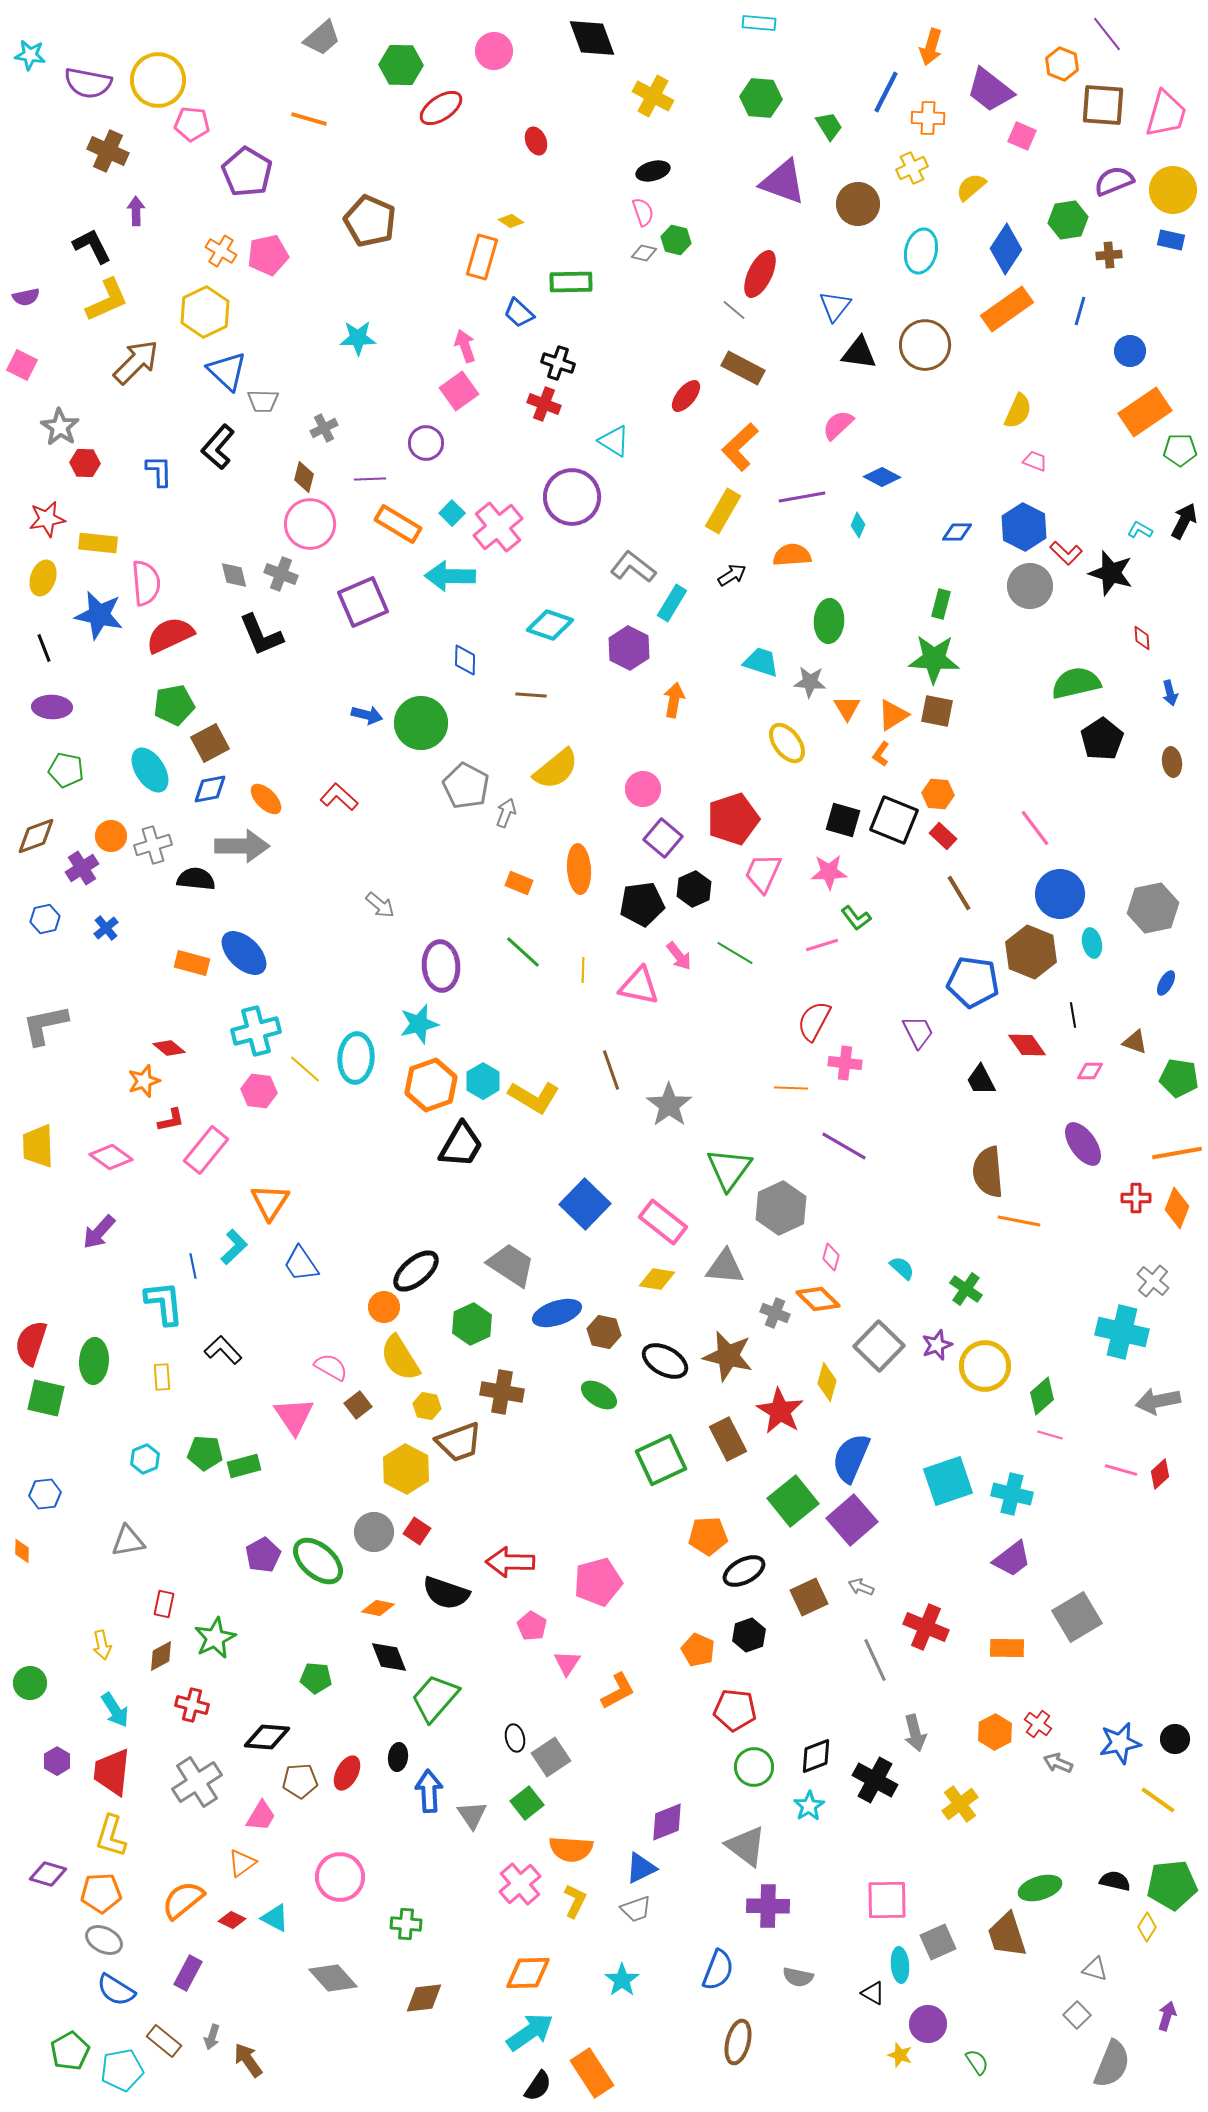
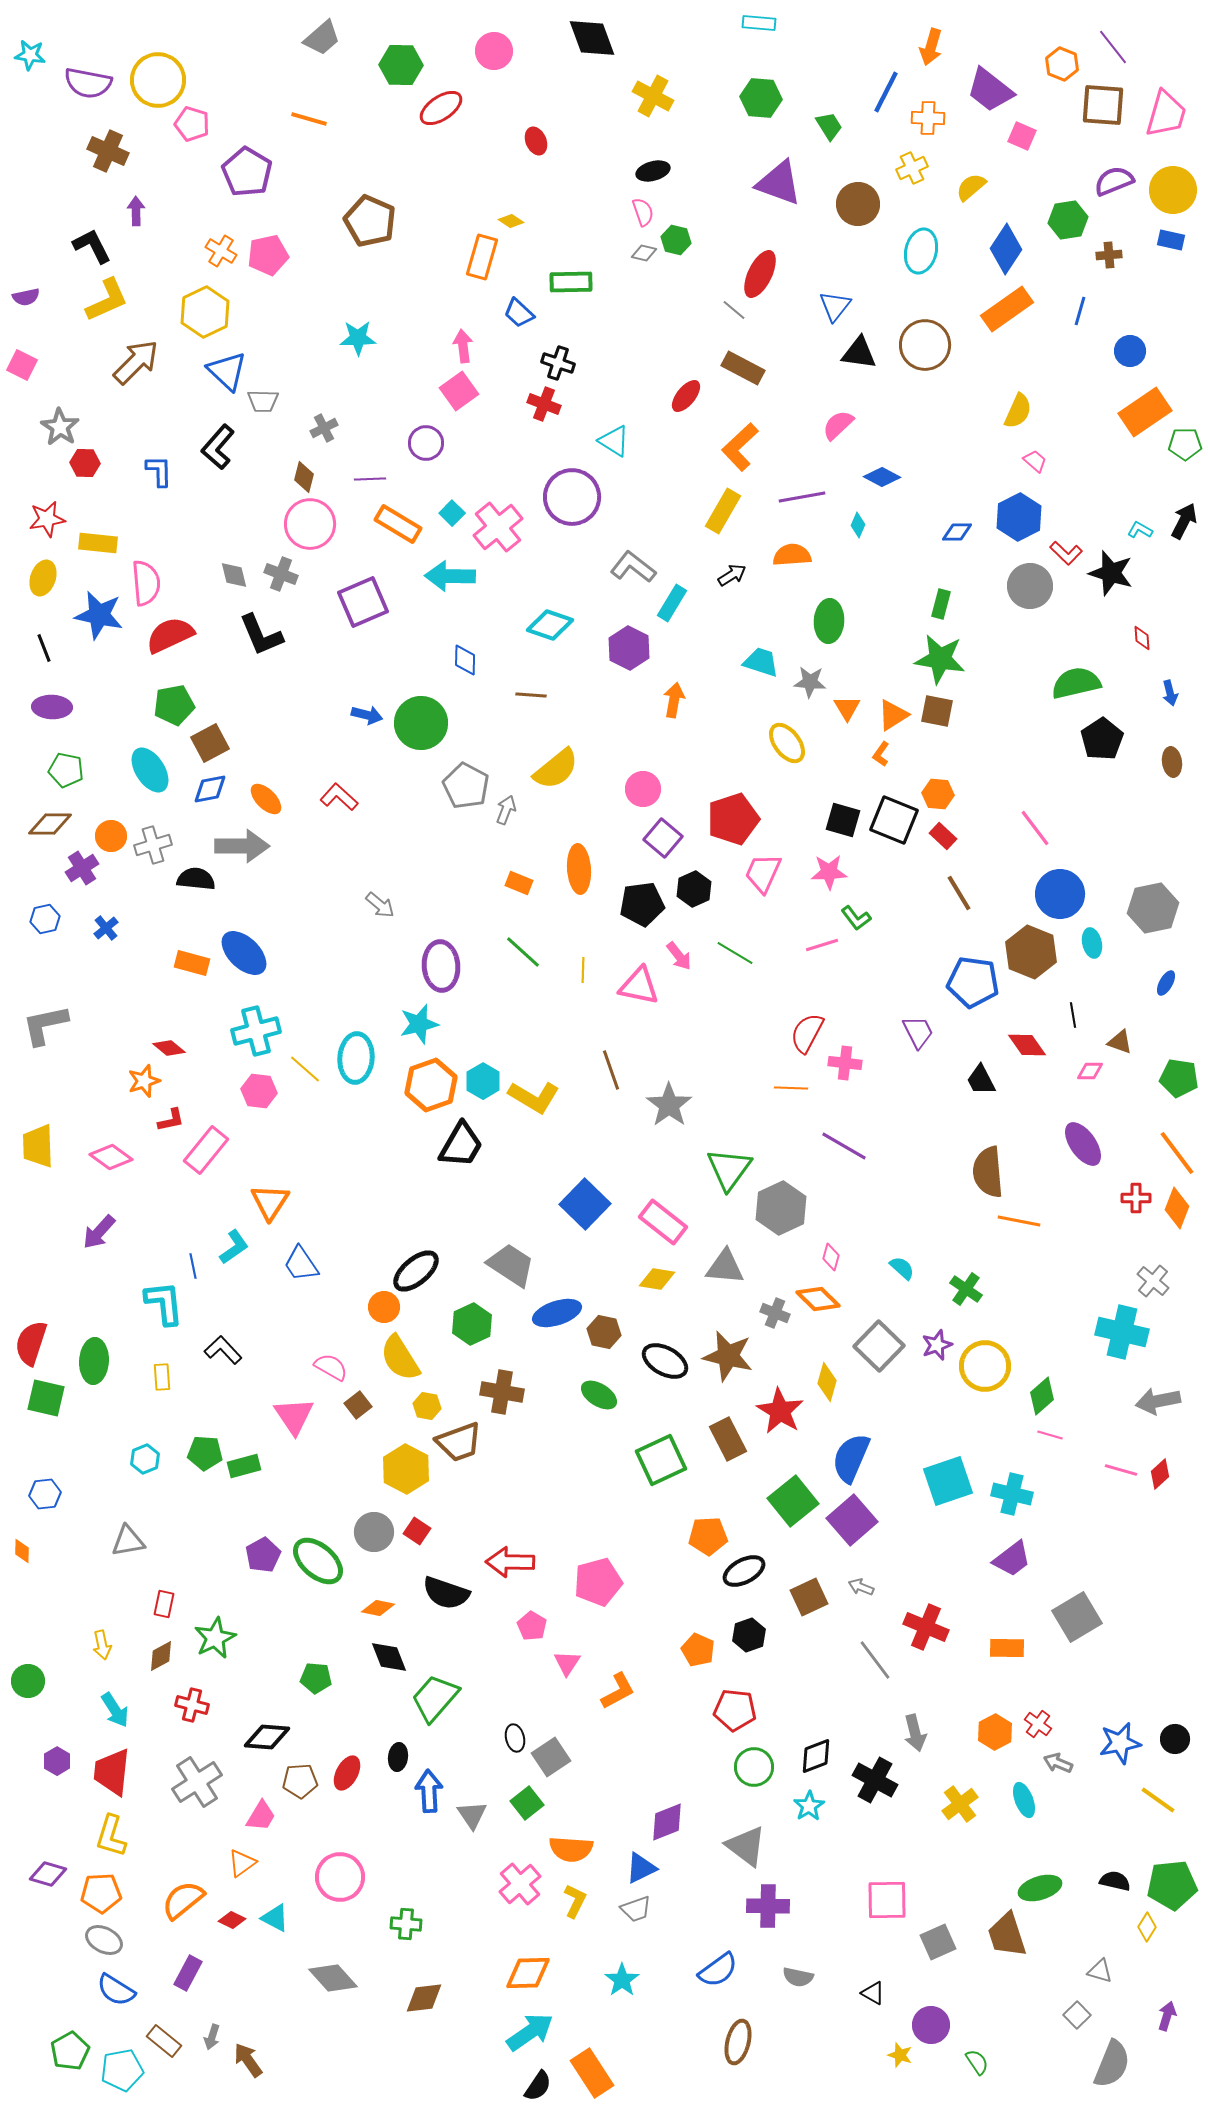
purple line at (1107, 34): moved 6 px right, 13 px down
pink pentagon at (192, 124): rotated 12 degrees clockwise
purple triangle at (783, 182): moved 4 px left, 1 px down
pink arrow at (465, 346): moved 2 px left; rotated 12 degrees clockwise
green pentagon at (1180, 450): moved 5 px right, 6 px up
pink trapezoid at (1035, 461): rotated 20 degrees clockwise
blue hexagon at (1024, 527): moved 5 px left, 10 px up; rotated 6 degrees clockwise
green star at (934, 659): moved 6 px right; rotated 6 degrees clockwise
gray arrow at (506, 813): moved 3 px up
brown diamond at (36, 836): moved 14 px right, 12 px up; rotated 21 degrees clockwise
red semicircle at (814, 1021): moved 7 px left, 12 px down
brown triangle at (1135, 1042): moved 15 px left
orange line at (1177, 1153): rotated 63 degrees clockwise
cyan L-shape at (234, 1247): rotated 9 degrees clockwise
gray line at (875, 1660): rotated 12 degrees counterclockwise
green circle at (30, 1683): moved 2 px left, 2 px up
cyan ellipse at (900, 1965): moved 124 px right, 165 px up; rotated 16 degrees counterclockwise
gray triangle at (1095, 1969): moved 5 px right, 2 px down
blue semicircle at (718, 1970): rotated 33 degrees clockwise
purple circle at (928, 2024): moved 3 px right, 1 px down
